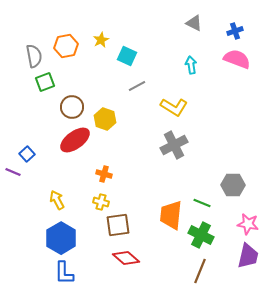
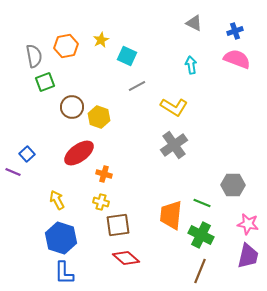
yellow hexagon: moved 6 px left, 2 px up
red ellipse: moved 4 px right, 13 px down
gray cross: rotated 8 degrees counterclockwise
blue hexagon: rotated 12 degrees counterclockwise
